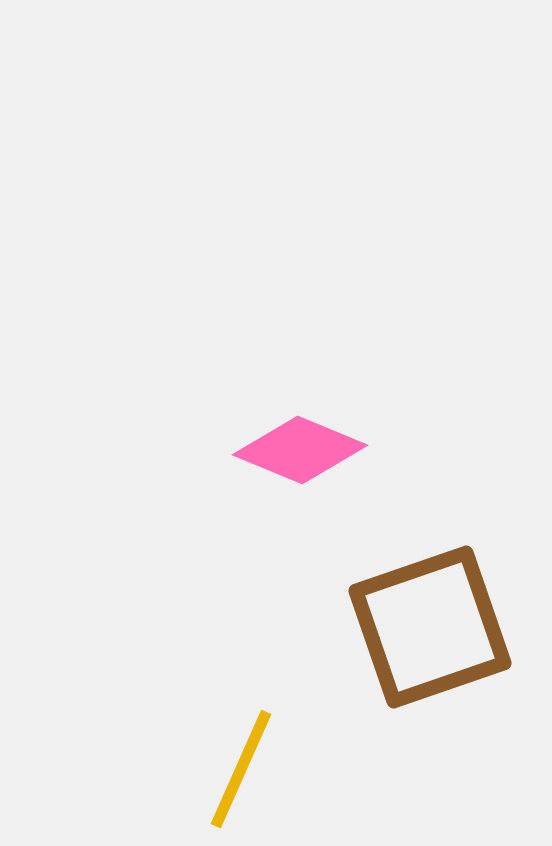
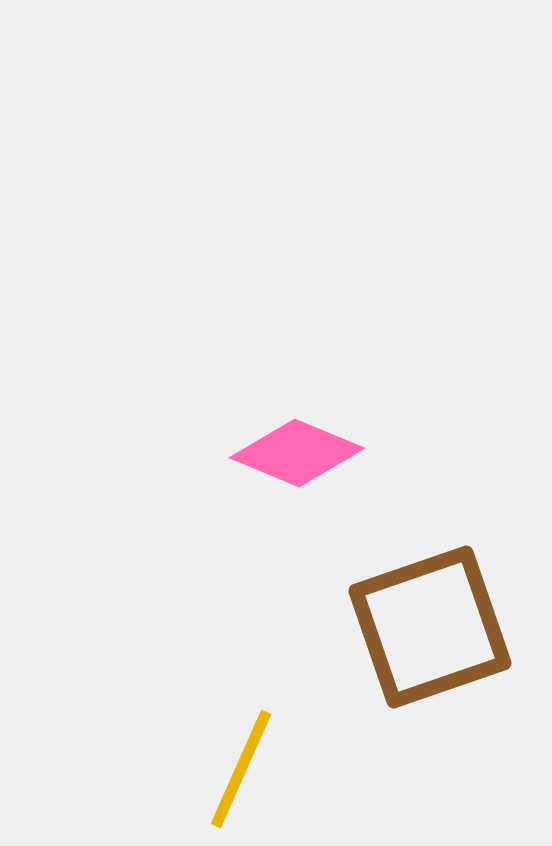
pink diamond: moved 3 px left, 3 px down
